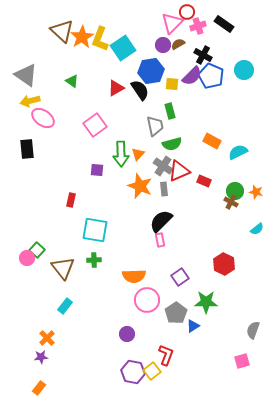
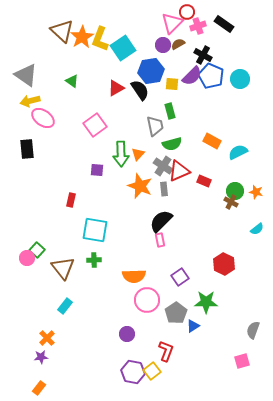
cyan circle at (244, 70): moved 4 px left, 9 px down
red L-shape at (166, 355): moved 4 px up
